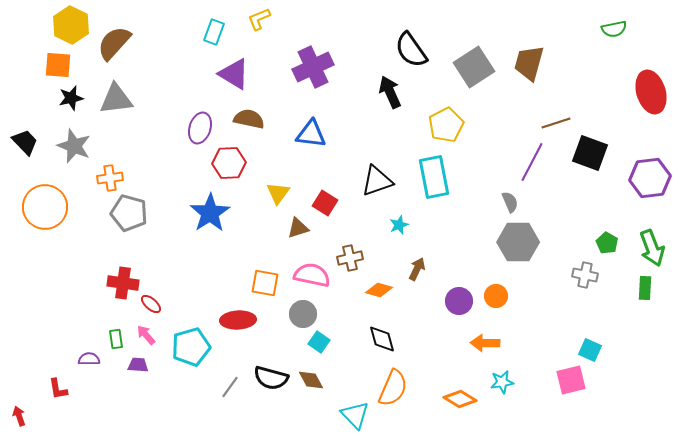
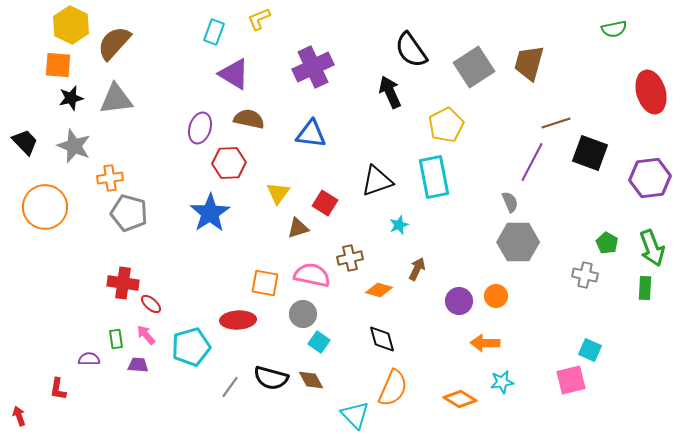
red L-shape at (58, 389): rotated 20 degrees clockwise
